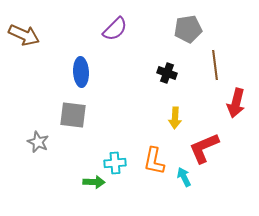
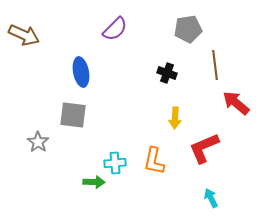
blue ellipse: rotated 8 degrees counterclockwise
red arrow: rotated 116 degrees clockwise
gray star: rotated 10 degrees clockwise
cyan arrow: moved 27 px right, 21 px down
